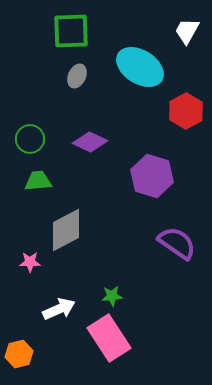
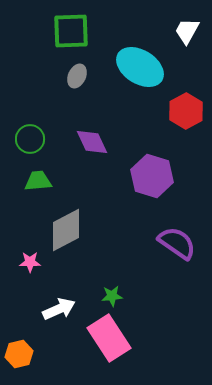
purple diamond: moved 2 px right; rotated 40 degrees clockwise
